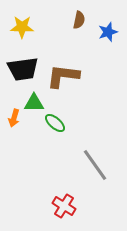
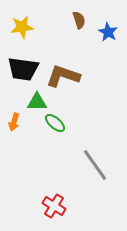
brown semicircle: rotated 30 degrees counterclockwise
yellow star: rotated 10 degrees counterclockwise
blue star: rotated 24 degrees counterclockwise
black trapezoid: rotated 16 degrees clockwise
brown L-shape: rotated 12 degrees clockwise
green triangle: moved 3 px right, 1 px up
orange arrow: moved 4 px down
red cross: moved 10 px left
